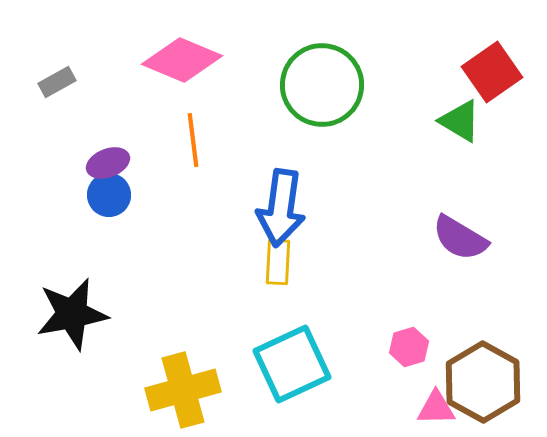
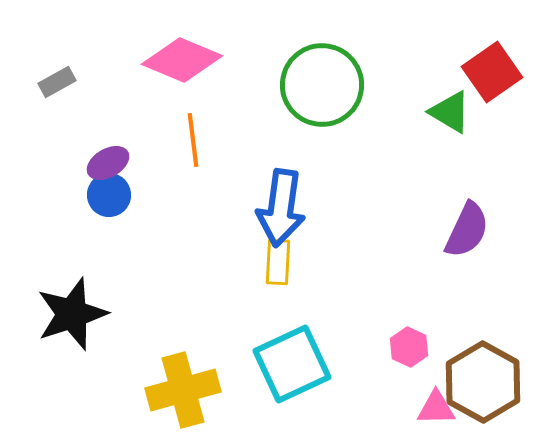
green triangle: moved 10 px left, 9 px up
purple ellipse: rotated 9 degrees counterclockwise
purple semicircle: moved 7 px right, 8 px up; rotated 96 degrees counterclockwise
black star: rotated 8 degrees counterclockwise
pink hexagon: rotated 18 degrees counterclockwise
